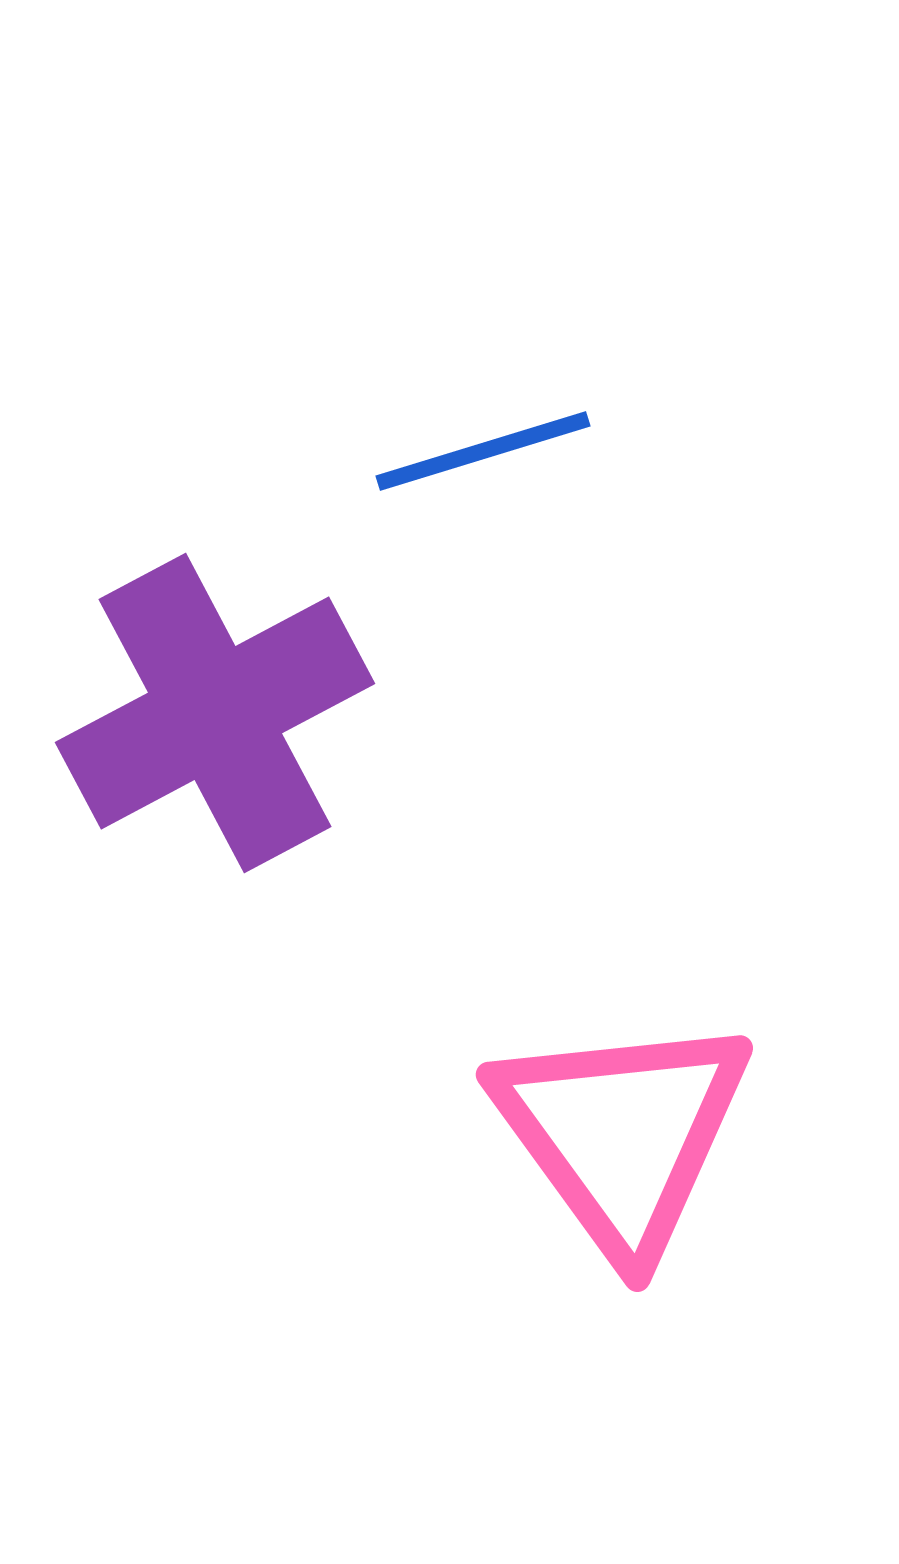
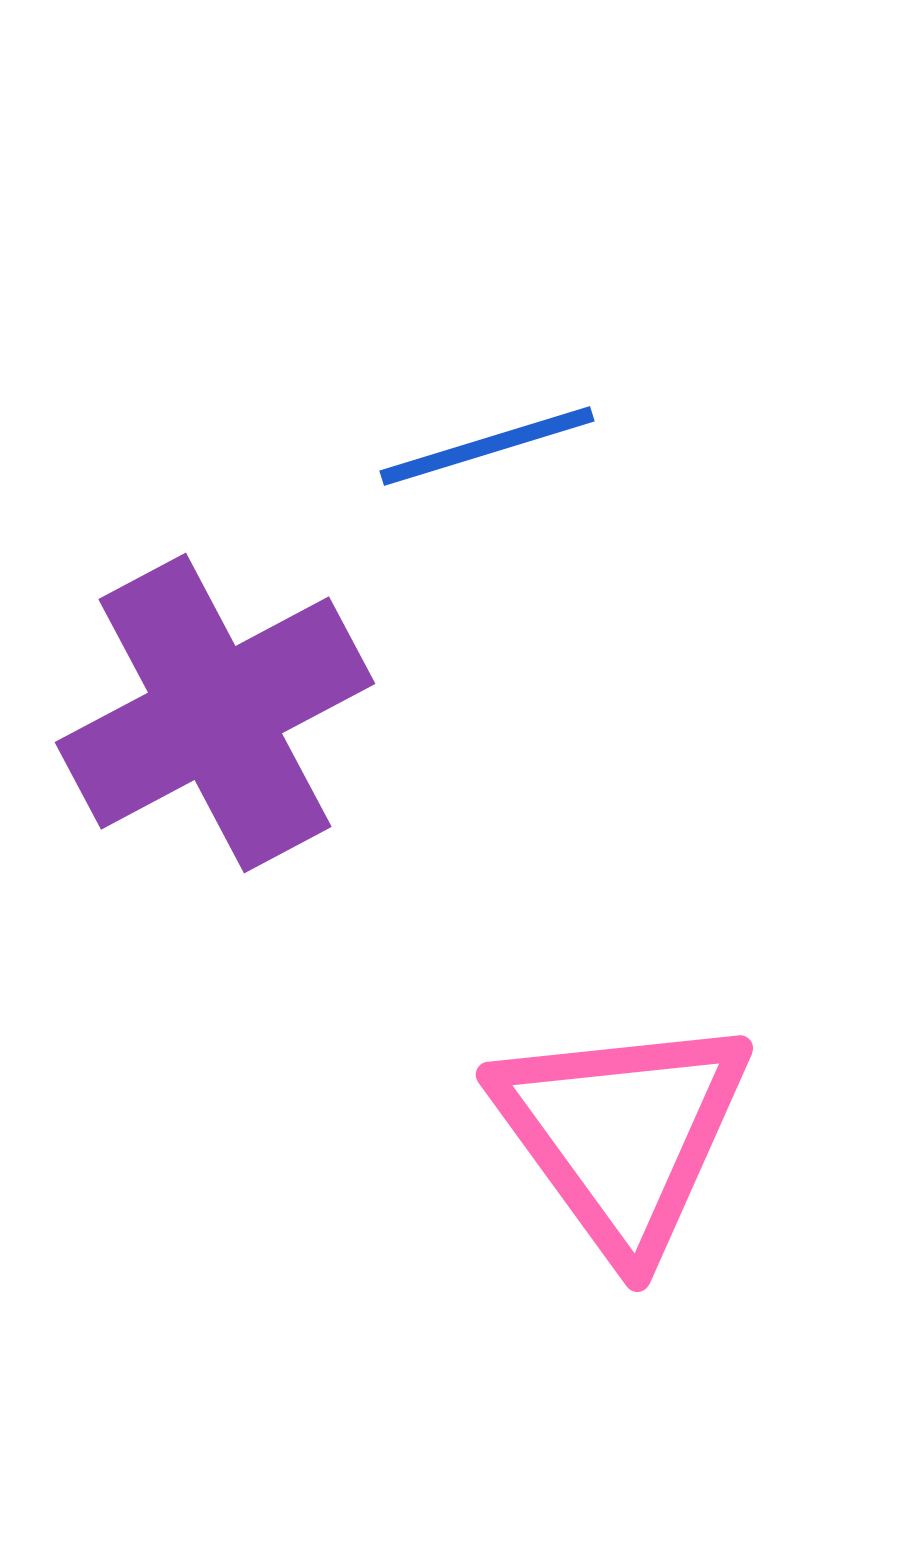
blue line: moved 4 px right, 5 px up
